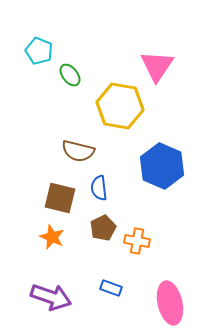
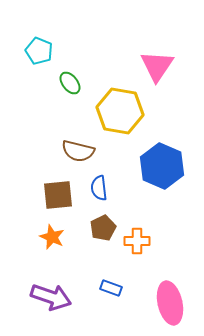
green ellipse: moved 8 px down
yellow hexagon: moved 5 px down
brown square: moved 2 px left, 3 px up; rotated 20 degrees counterclockwise
orange cross: rotated 10 degrees counterclockwise
